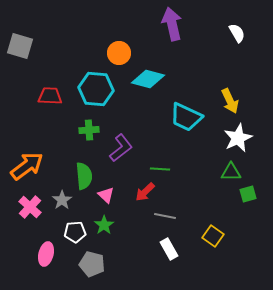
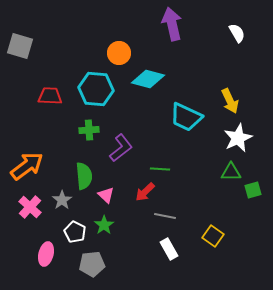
green square: moved 5 px right, 4 px up
white pentagon: rotated 30 degrees clockwise
gray pentagon: rotated 20 degrees counterclockwise
